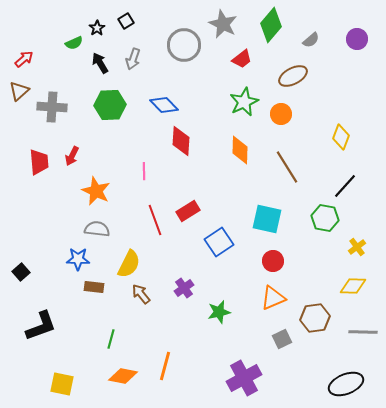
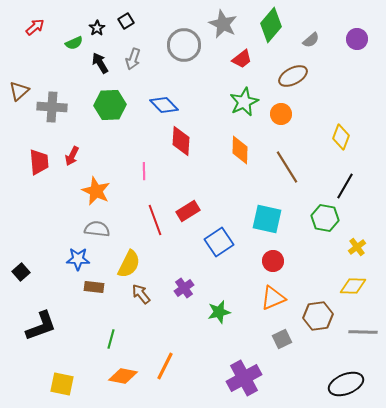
red arrow at (24, 59): moved 11 px right, 32 px up
black line at (345, 186): rotated 12 degrees counterclockwise
brown hexagon at (315, 318): moved 3 px right, 2 px up
orange line at (165, 366): rotated 12 degrees clockwise
